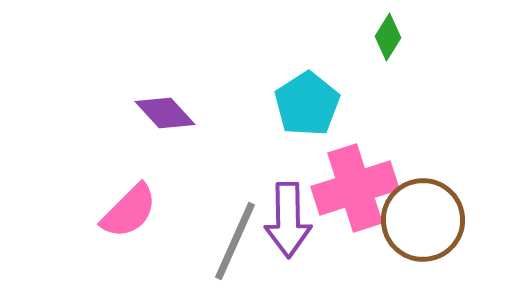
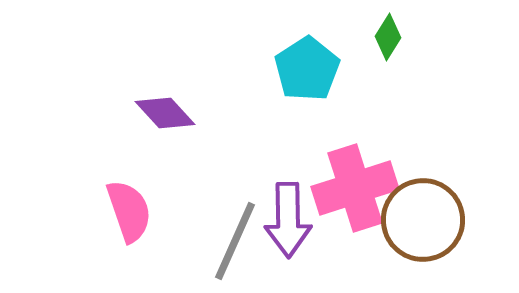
cyan pentagon: moved 35 px up
pink semicircle: rotated 64 degrees counterclockwise
